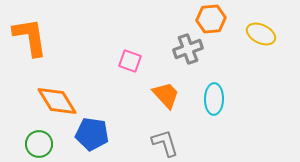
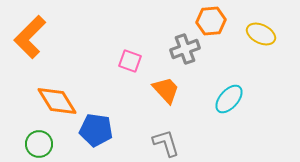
orange hexagon: moved 2 px down
orange L-shape: rotated 126 degrees counterclockwise
gray cross: moved 3 px left
orange trapezoid: moved 5 px up
cyan ellipse: moved 15 px right; rotated 40 degrees clockwise
blue pentagon: moved 4 px right, 4 px up
gray L-shape: moved 1 px right
